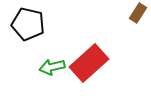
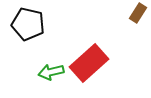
green arrow: moved 1 px left, 5 px down
